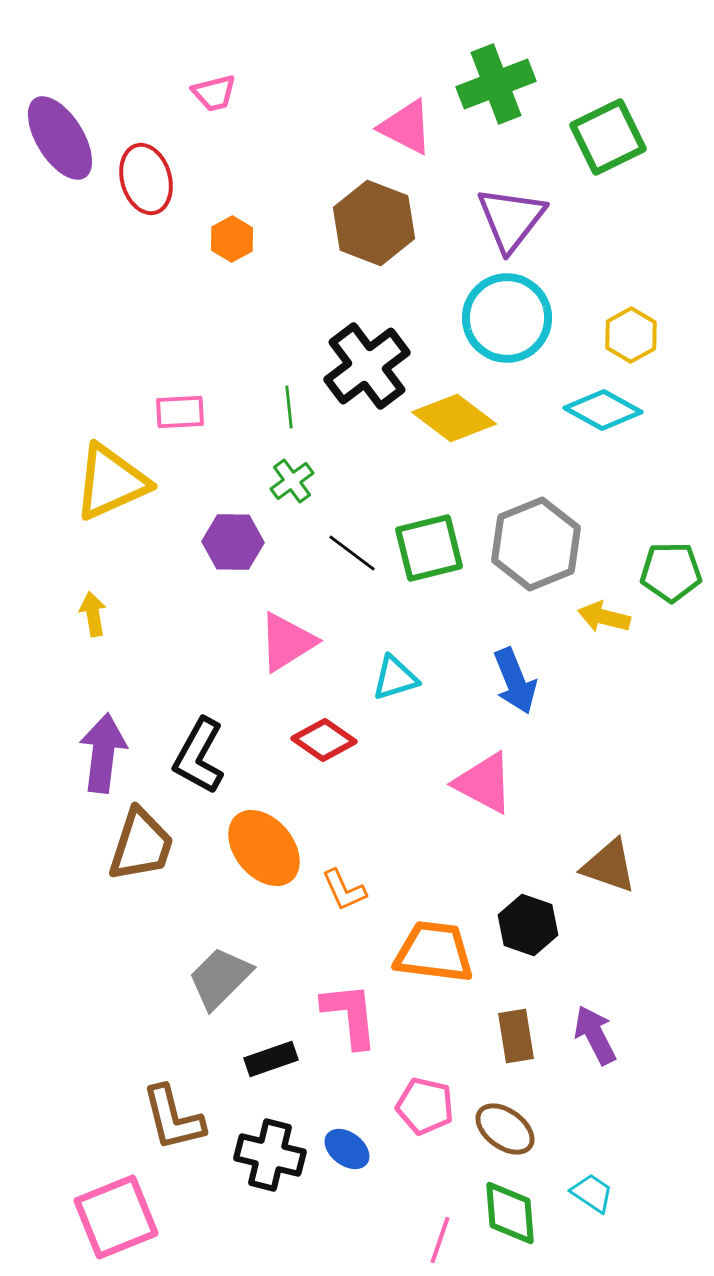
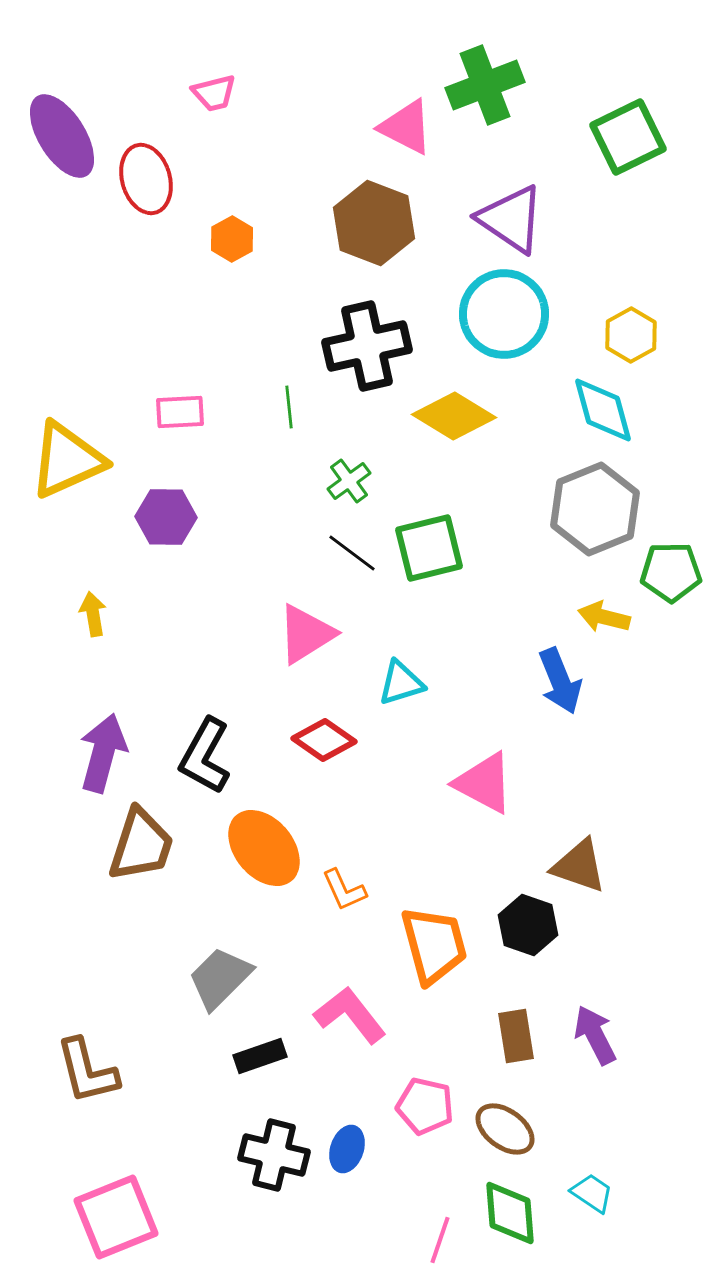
green cross at (496, 84): moved 11 px left, 1 px down
green square at (608, 137): moved 20 px right
purple ellipse at (60, 138): moved 2 px right, 2 px up
purple triangle at (511, 219): rotated 34 degrees counterclockwise
cyan circle at (507, 318): moved 3 px left, 4 px up
black cross at (367, 366): moved 20 px up; rotated 24 degrees clockwise
cyan diamond at (603, 410): rotated 46 degrees clockwise
yellow diamond at (454, 418): moved 2 px up; rotated 6 degrees counterclockwise
green cross at (292, 481): moved 57 px right
yellow triangle at (111, 482): moved 44 px left, 22 px up
purple hexagon at (233, 542): moved 67 px left, 25 px up
gray hexagon at (536, 544): moved 59 px right, 35 px up
pink triangle at (287, 642): moved 19 px right, 8 px up
cyan triangle at (395, 678): moved 6 px right, 5 px down
blue arrow at (515, 681): moved 45 px right
purple arrow at (103, 753): rotated 8 degrees clockwise
black L-shape at (199, 756): moved 6 px right
brown triangle at (609, 866): moved 30 px left
orange trapezoid at (434, 952): moved 7 px up; rotated 68 degrees clockwise
pink L-shape at (350, 1015): rotated 32 degrees counterclockwise
black rectangle at (271, 1059): moved 11 px left, 3 px up
brown L-shape at (173, 1118): moved 86 px left, 47 px up
blue ellipse at (347, 1149): rotated 72 degrees clockwise
black cross at (270, 1155): moved 4 px right
